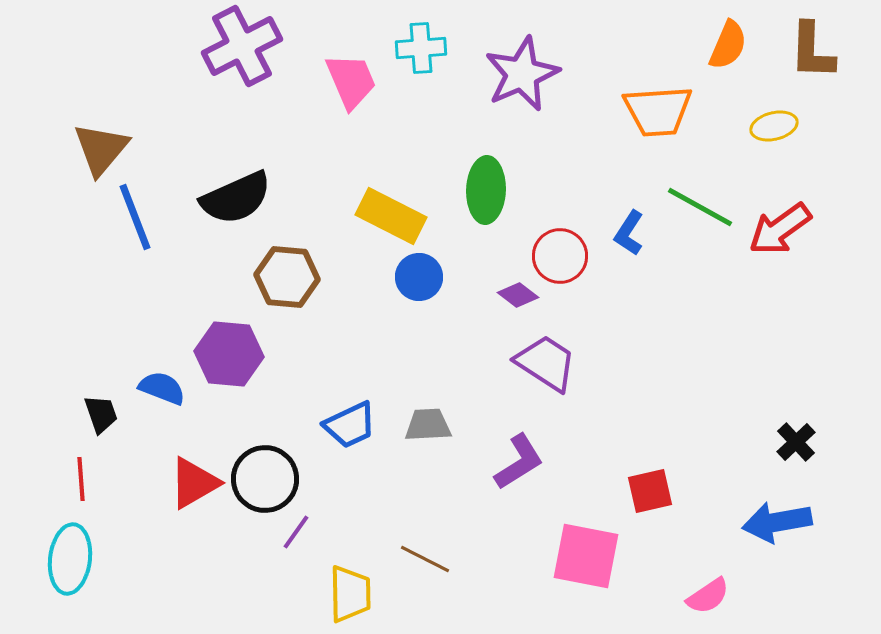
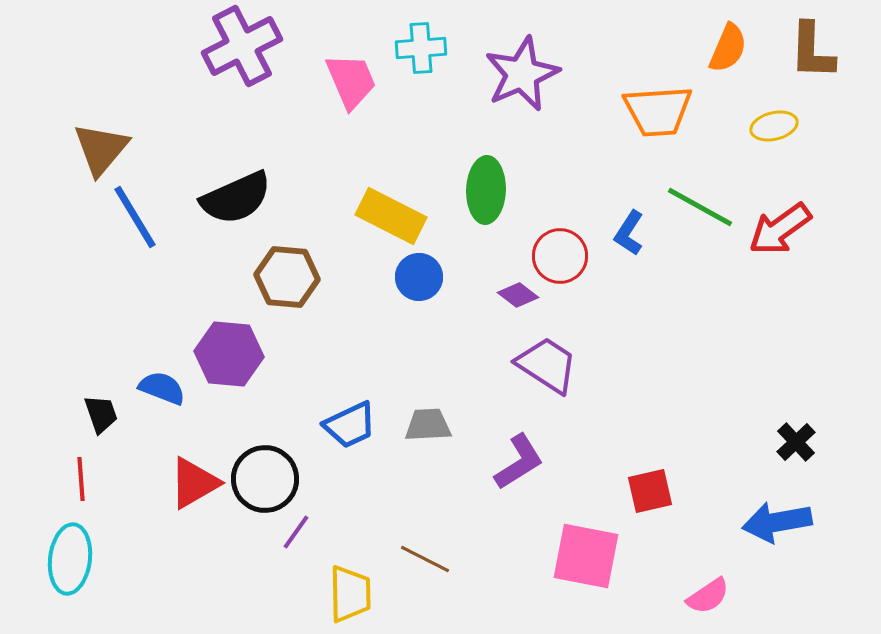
orange semicircle: moved 3 px down
blue line: rotated 10 degrees counterclockwise
purple trapezoid: moved 1 px right, 2 px down
